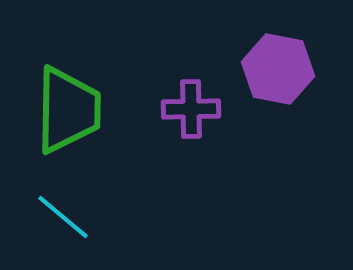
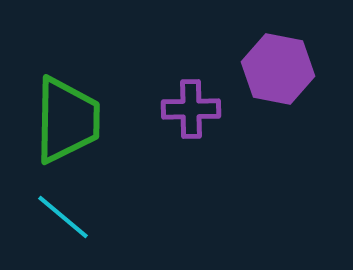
green trapezoid: moved 1 px left, 10 px down
